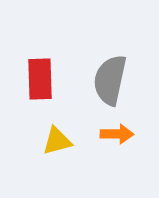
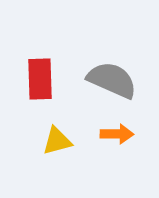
gray semicircle: moved 2 px right; rotated 102 degrees clockwise
